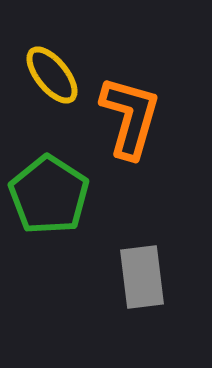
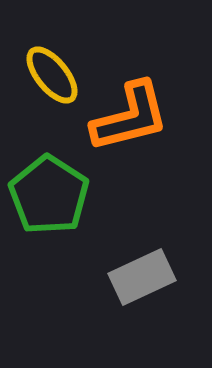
orange L-shape: rotated 60 degrees clockwise
gray rectangle: rotated 72 degrees clockwise
